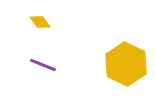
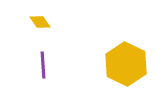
purple line: rotated 64 degrees clockwise
